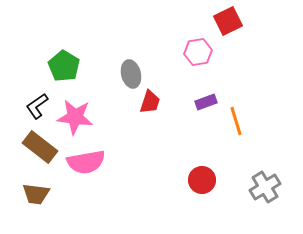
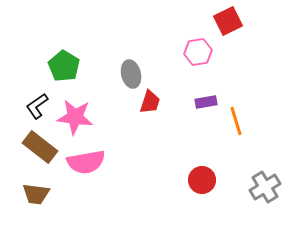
purple rectangle: rotated 10 degrees clockwise
